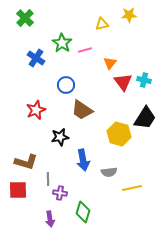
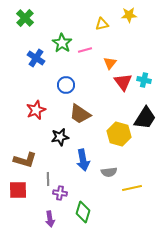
brown trapezoid: moved 2 px left, 4 px down
brown L-shape: moved 1 px left, 2 px up
